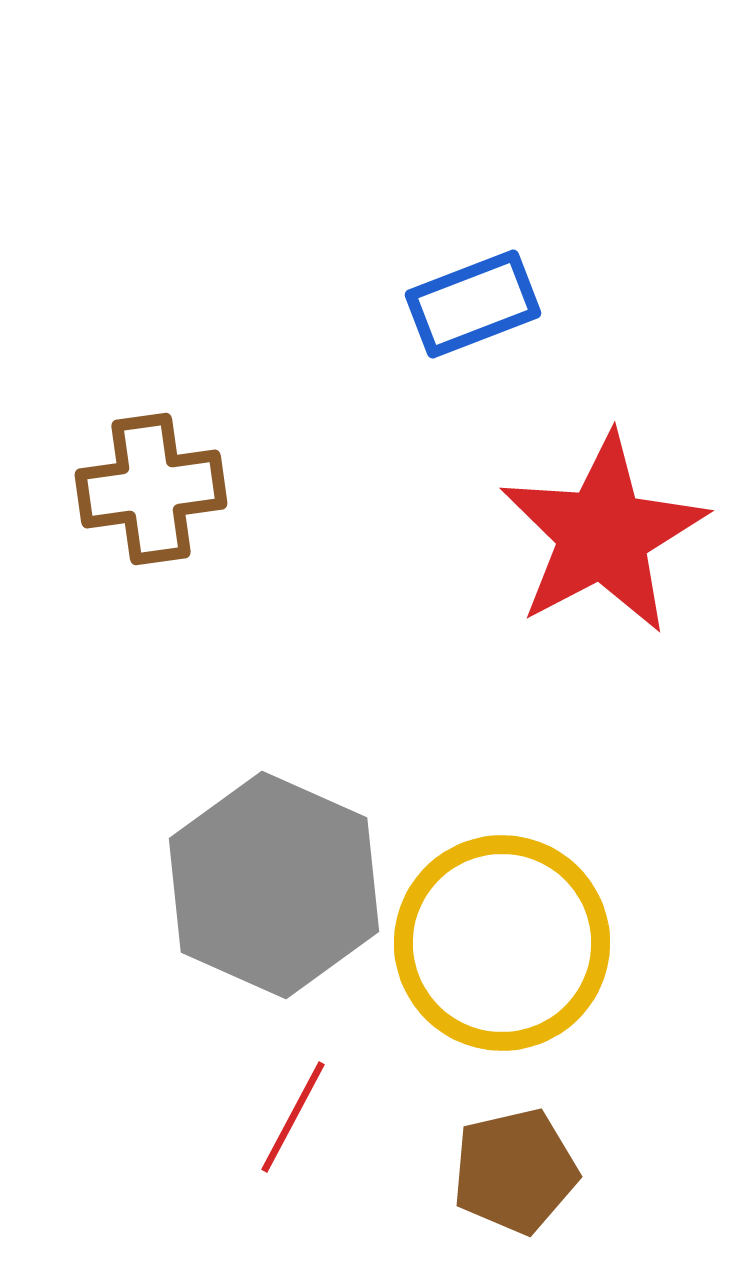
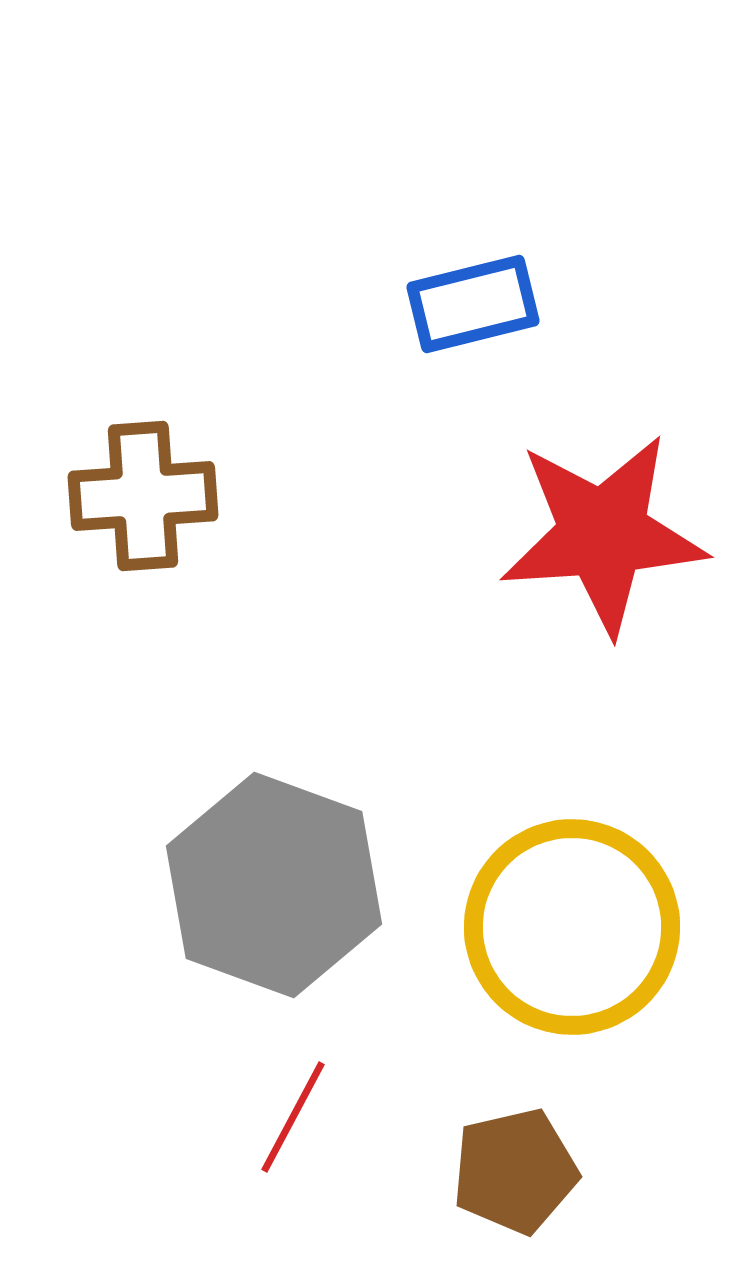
blue rectangle: rotated 7 degrees clockwise
brown cross: moved 8 px left, 7 px down; rotated 4 degrees clockwise
red star: rotated 24 degrees clockwise
gray hexagon: rotated 4 degrees counterclockwise
yellow circle: moved 70 px right, 16 px up
